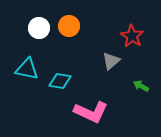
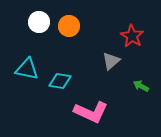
white circle: moved 6 px up
